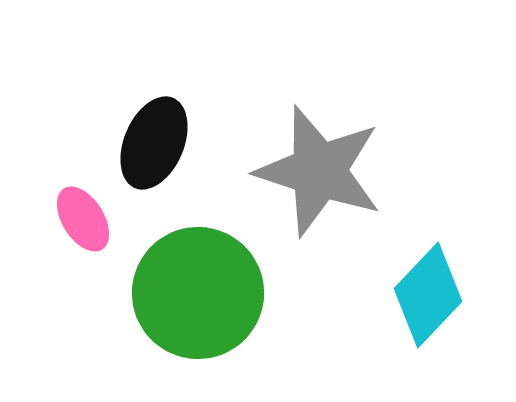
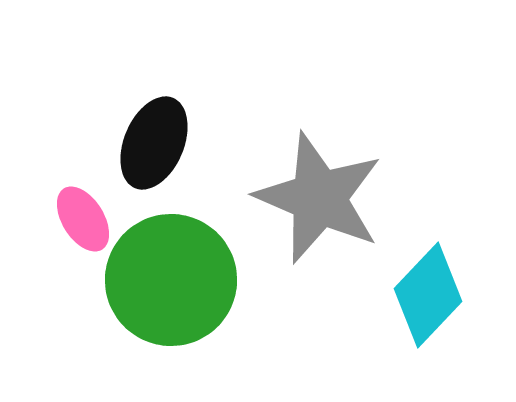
gray star: moved 27 px down; rotated 5 degrees clockwise
green circle: moved 27 px left, 13 px up
